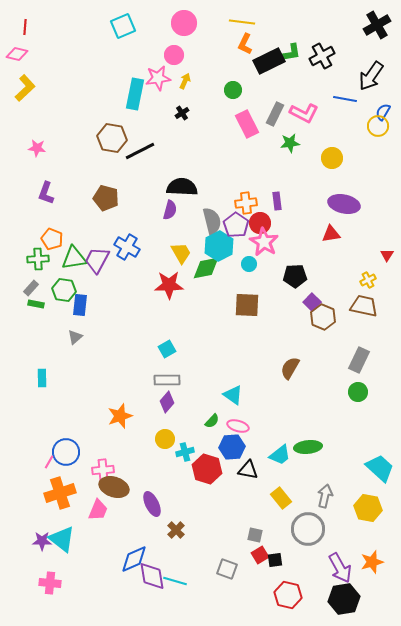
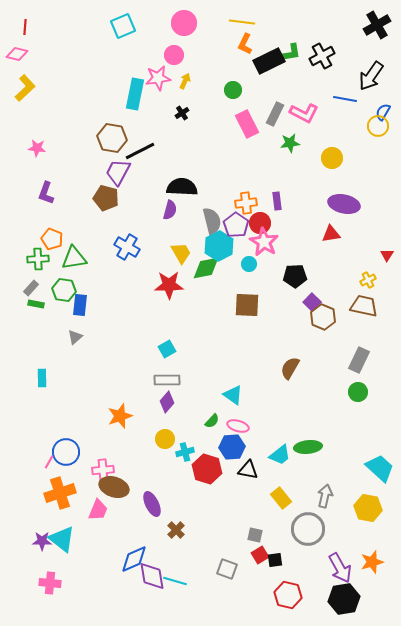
purple trapezoid at (97, 260): moved 21 px right, 88 px up
